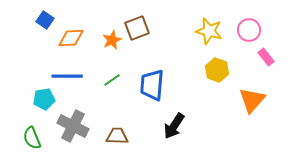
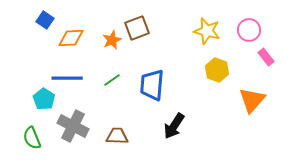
yellow star: moved 2 px left
blue line: moved 2 px down
cyan pentagon: rotated 30 degrees counterclockwise
